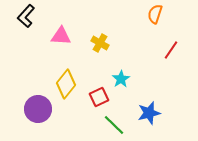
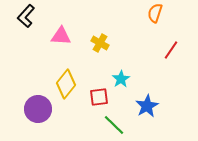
orange semicircle: moved 1 px up
red square: rotated 18 degrees clockwise
blue star: moved 2 px left, 7 px up; rotated 15 degrees counterclockwise
